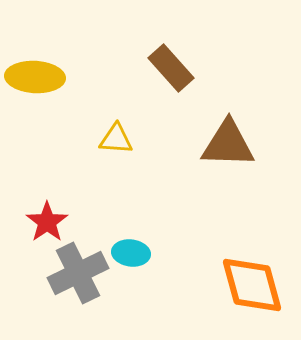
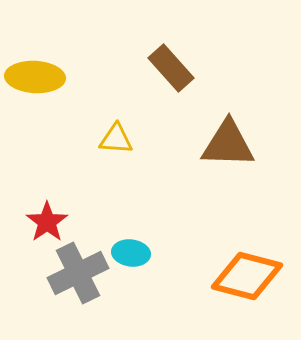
orange diamond: moved 5 px left, 9 px up; rotated 60 degrees counterclockwise
